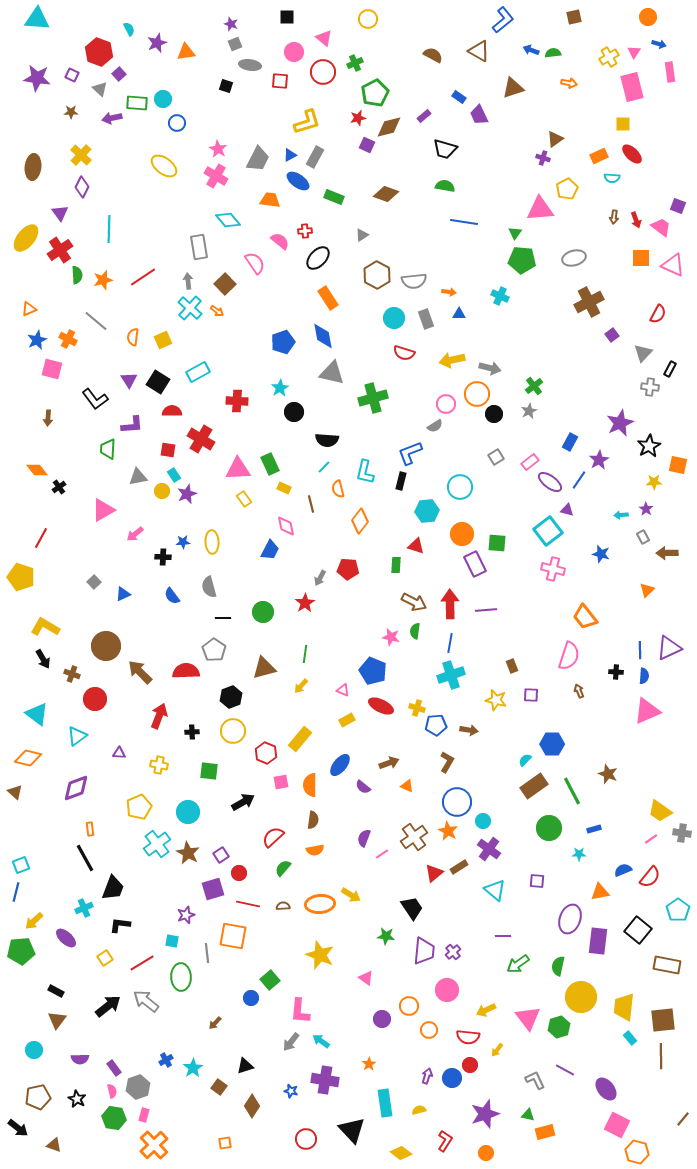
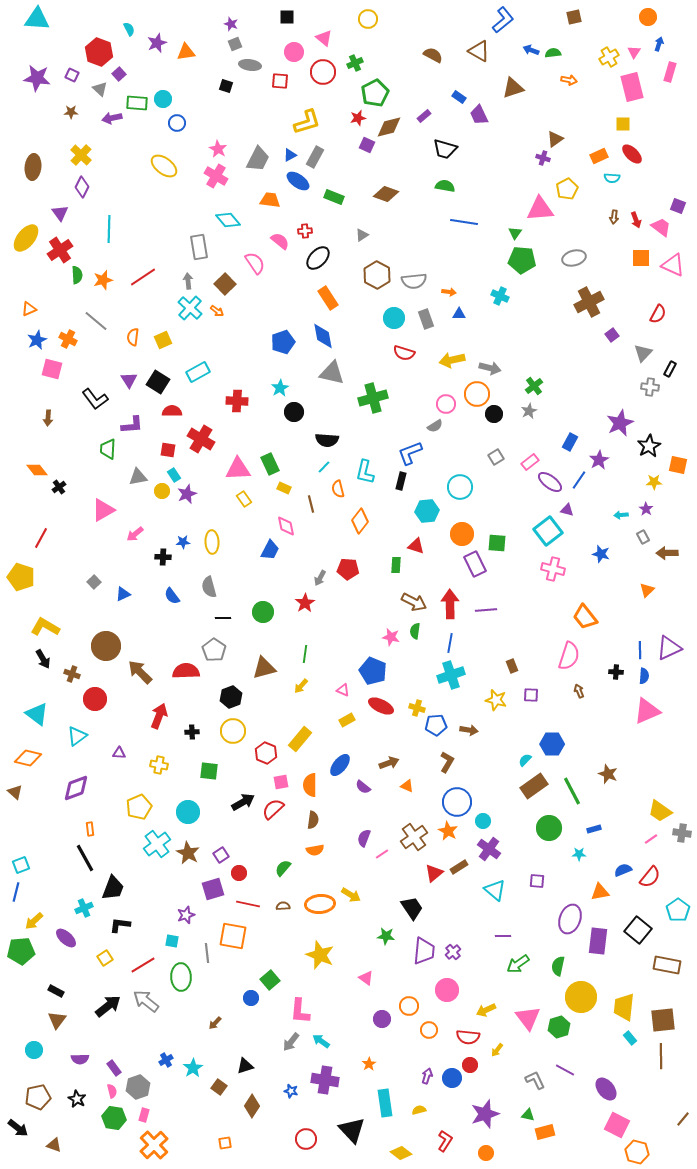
blue arrow at (659, 44): rotated 88 degrees counterclockwise
pink rectangle at (670, 72): rotated 24 degrees clockwise
orange arrow at (569, 83): moved 3 px up
red semicircle at (273, 837): moved 28 px up
red line at (142, 963): moved 1 px right, 2 px down
